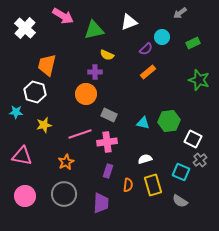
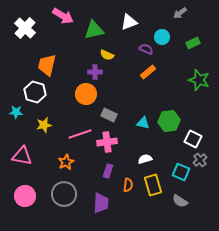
purple semicircle: rotated 112 degrees counterclockwise
